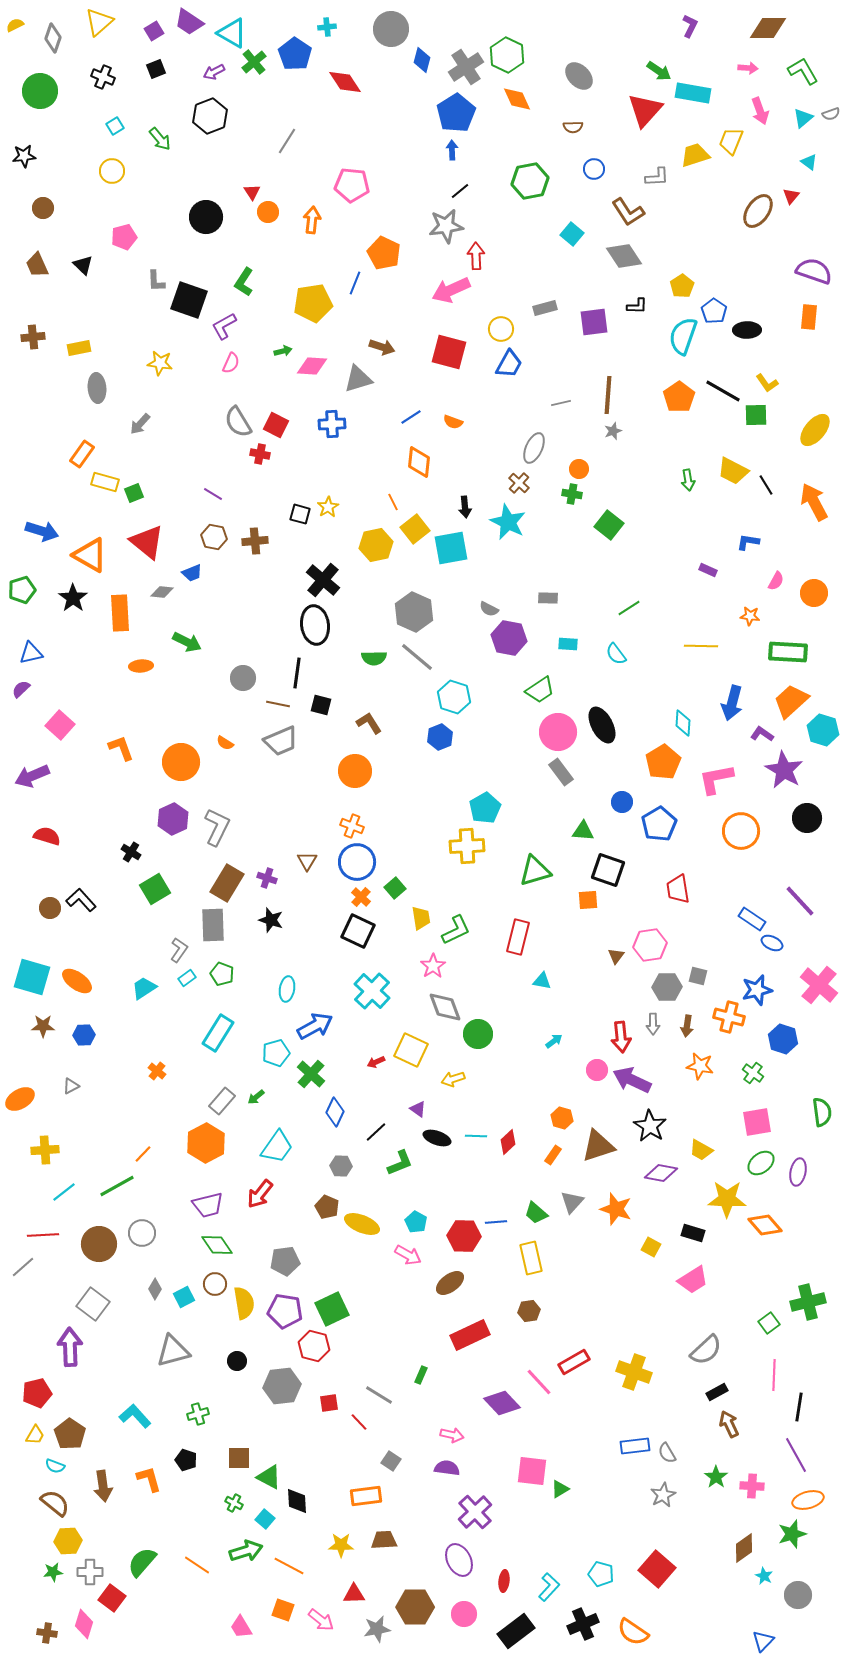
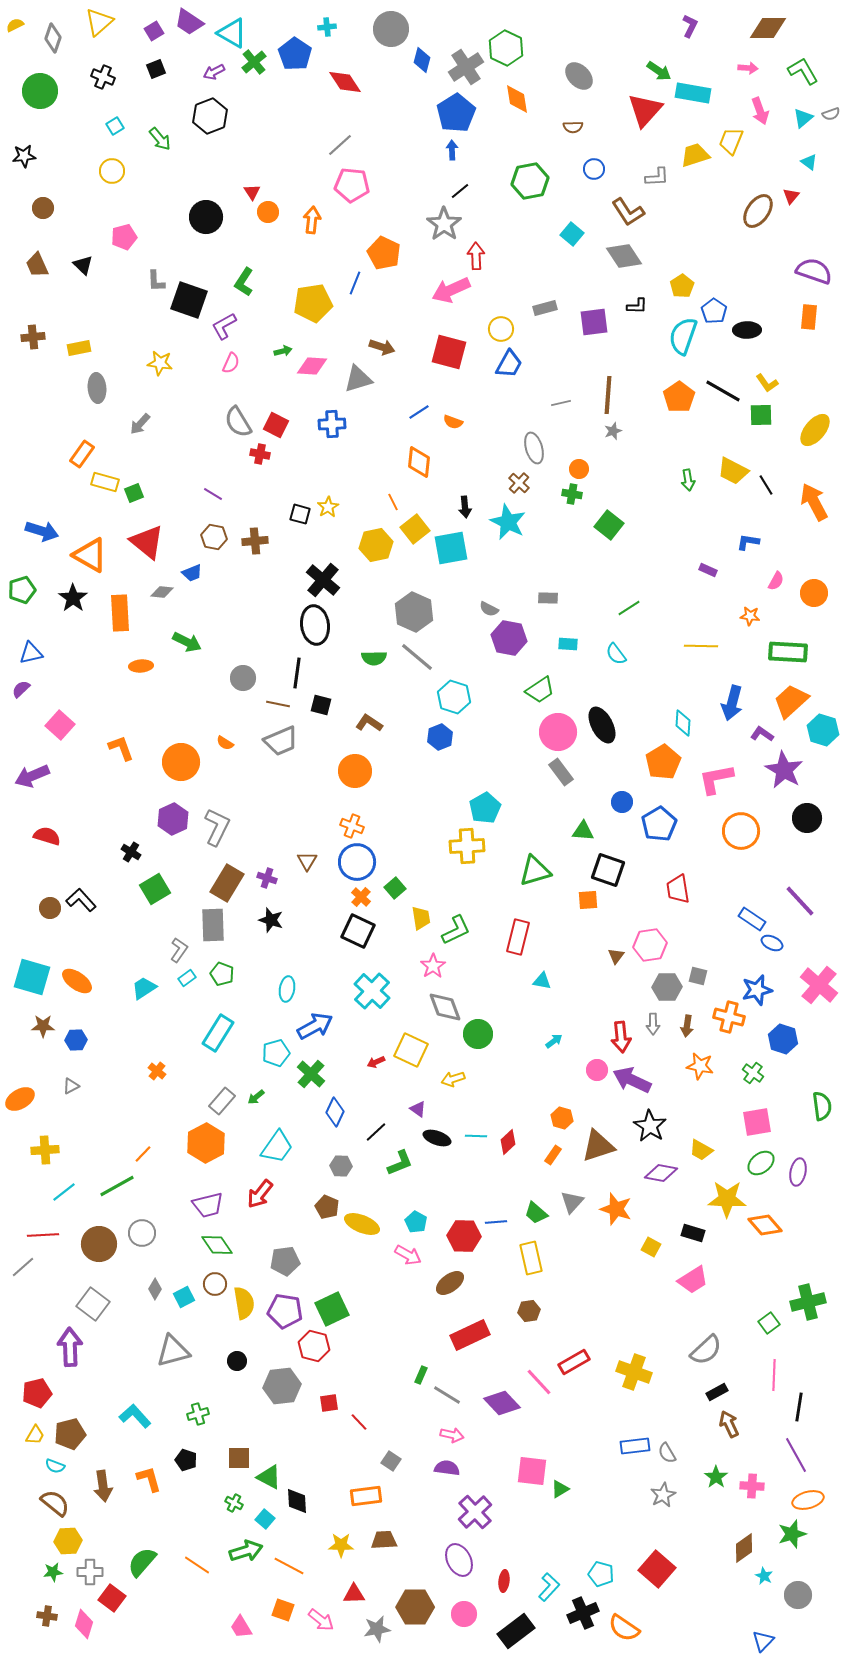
green hexagon at (507, 55): moved 1 px left, 7 px up
orange diamond at (517, 99): rotated 16 degrees clockwise
gray line at (287, 141): moved 53 px right, 4 px down; rotated 16 degrees clockwise
gray star at (446, 226): moved 2 px left, 2 px up; rotated 28 degrees counterclockwise
green square at (756, 415): moved 5 px right
blue line at (411, 417): moved 8 px right, 5 px up
gray ellipse at (534, 448): rotated 40 degrees counterclockwise
brown L-shape at (369, 723): rotated 24 degrees counterclockwise
blue hexagon at (84, 1035): moved 8 px left, 5 px down
green semicircle at (822, 1112): moved 6 px up
gray line at (379, 1395): moved 68 px right
brown pentagon at (70, 1434): rotated 24 degrees clockwise
black cross at (583, 1624): moved 11 px up
orange semicircle at (633, 1632): moved 9 px left, 4 px up
brown cross at (47, 1633): moved 17 px up
